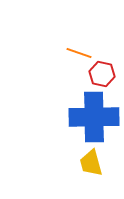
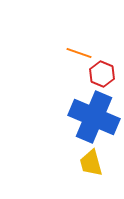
red hexagon: rotated 10 degrees clockwise
blue cross: rotated 24 degrees clockwise
